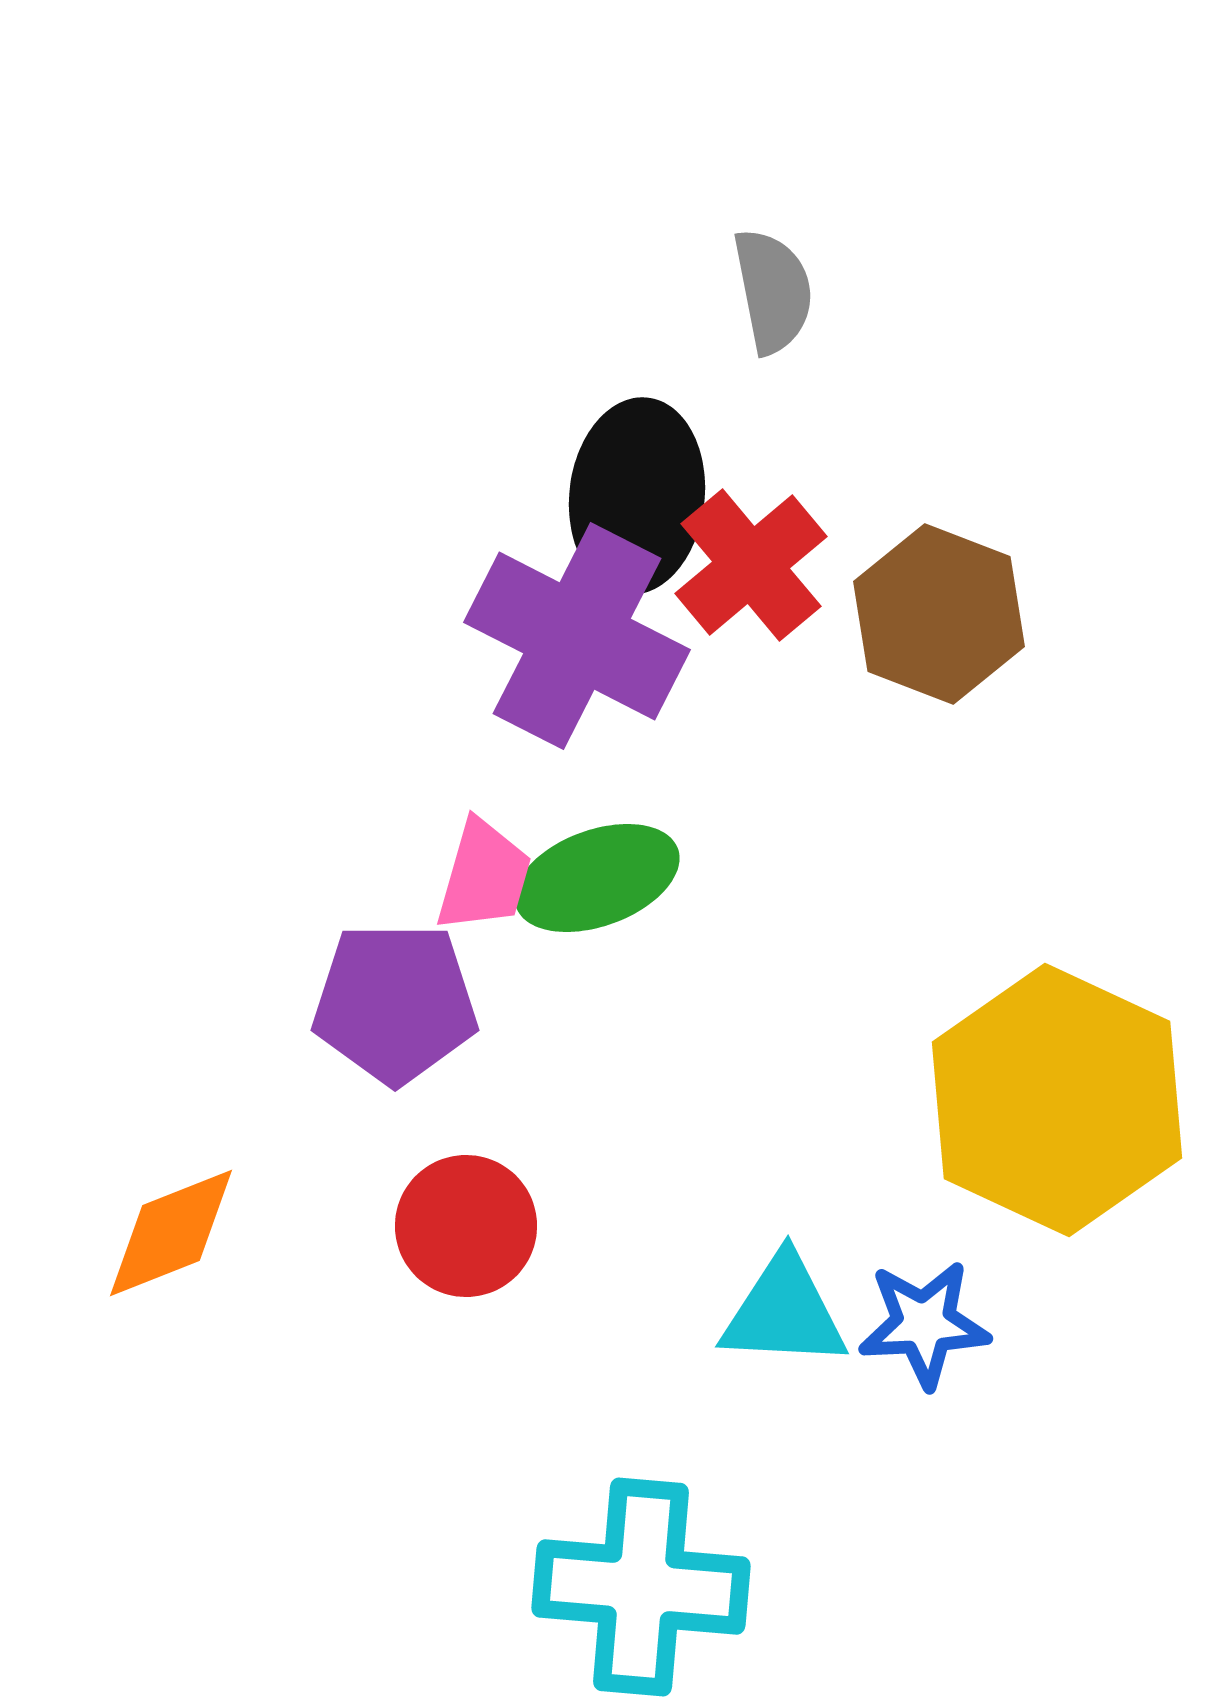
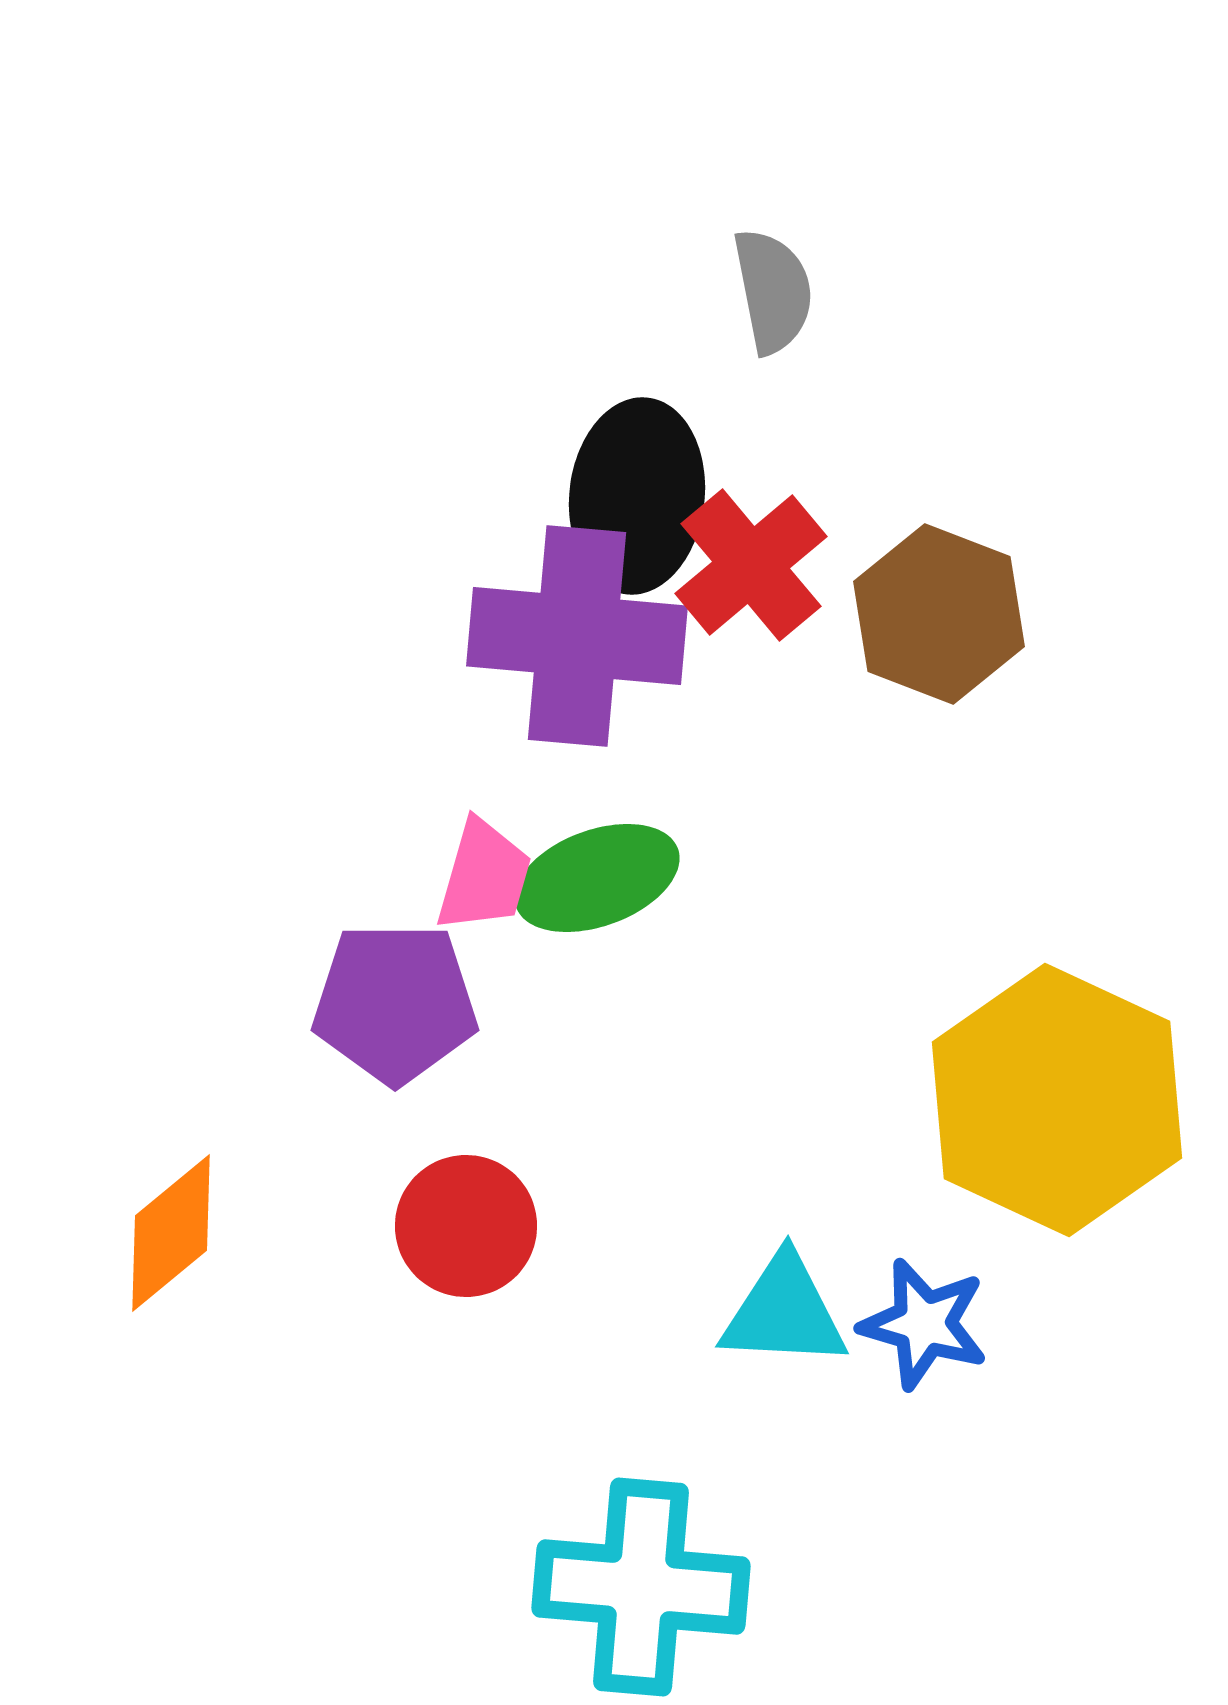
purple cross: rotated 22 degrees counterclockwise
orange diamond: rotated 18 degrees counterclockwise
blue star: rotated 19 degrees clockwise
